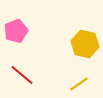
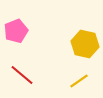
yellow line: moved 3 px up
